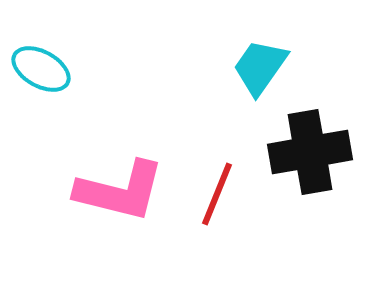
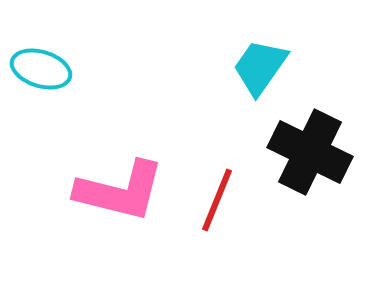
cyan ellipse: rotated 12 degrees counterclockwise
black cross: rotated 36 degrees clockwise
red line: moved 6 px down
